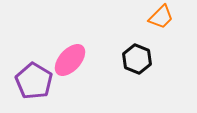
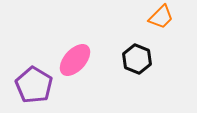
pink ellipse: moved 5 px right
purple pentagon: moved 4 px down
